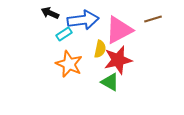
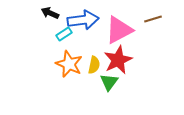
yellow semicircle: moved 6 px left, 16 px down
red star: rotated 12 degrees counterclockwise
green triangle: moved 1 px left; rotated 36 degrees clockwise
